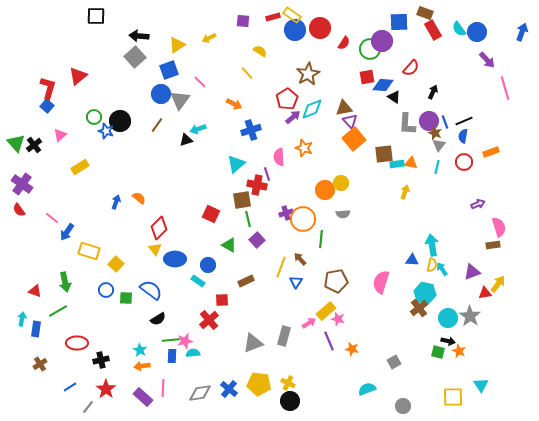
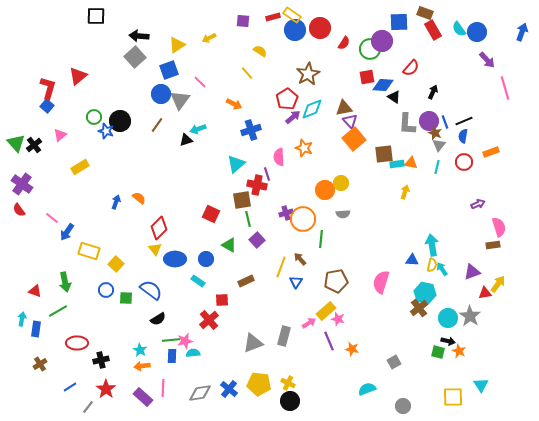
blue circle at (208, 265): moved 2 px left, 6 px up
